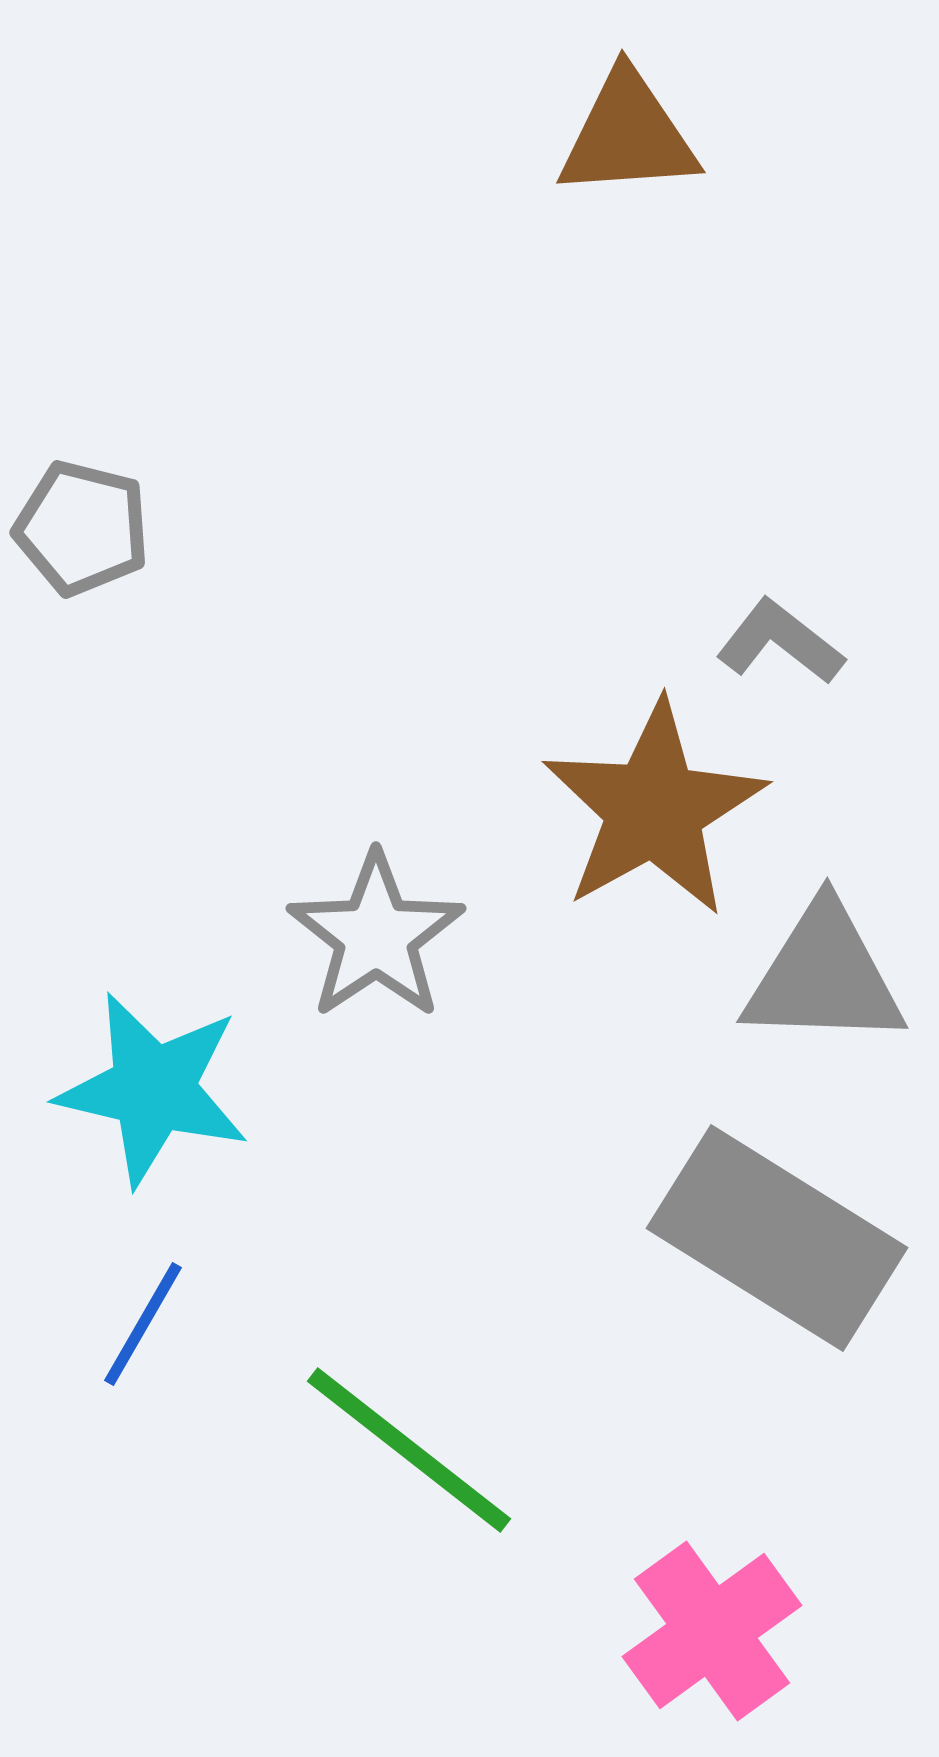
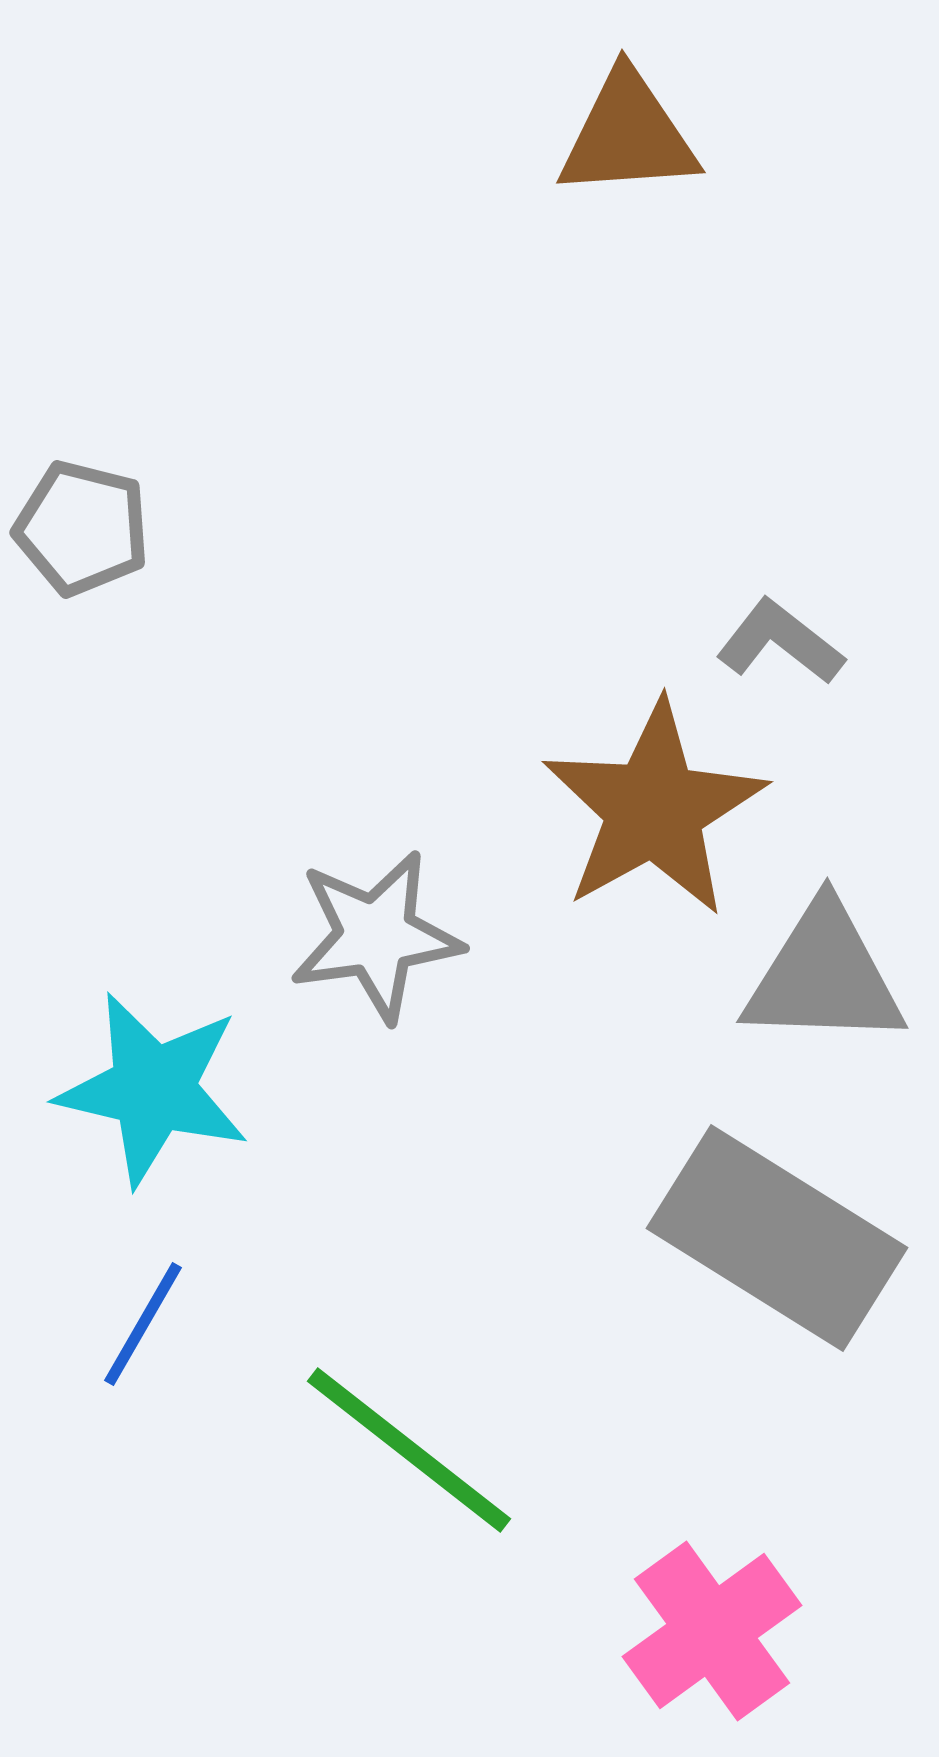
gray star: rotated 26 degrees clockwise
